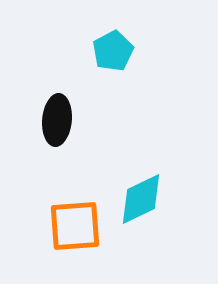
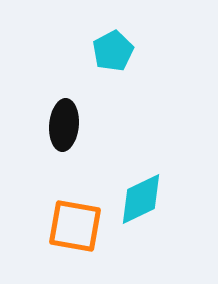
black ellipse: moved 7 px right, 5 px down
orange square: rotated 14 degrees clockwise
